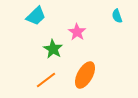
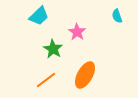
cyan trapezoid: moved 3 px right
